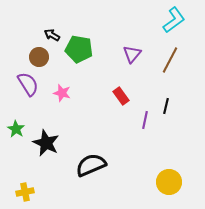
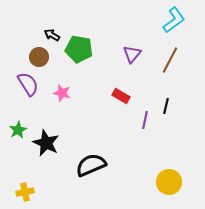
red rectangle: rotated 24 degrees counterclockwise
green star: moved 2 px right, 1 px down; rotated 12 degrees clockwise
